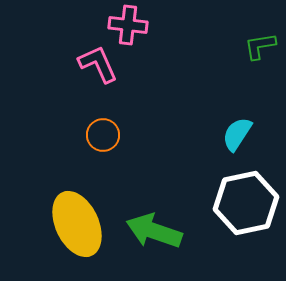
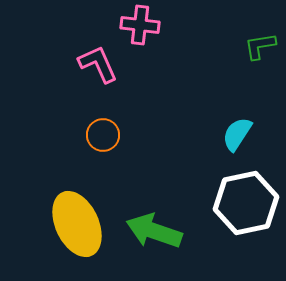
pink cross: moved 12 px right
